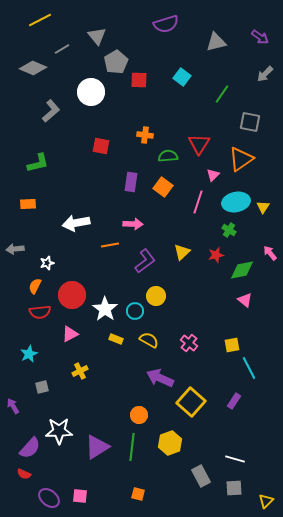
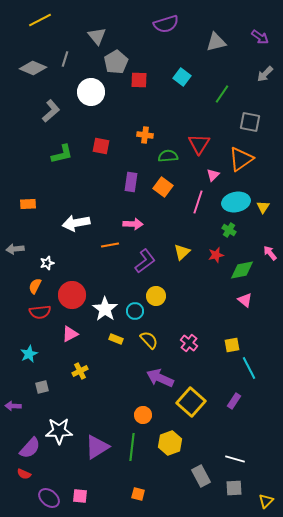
gray line at (62, 49): moved 3 px right, 10 px down; rotated 42 degrees counterclockwise
green L-shape at (38, 163): moved 24 px right, 9 px up
yellow semicircle at (149, 340): rotated 18 degrees clockwise
purple arrow at (13, 406): rotated 56 degrees counterclockwise
orange circle at (139, 415): moved 4 px right
